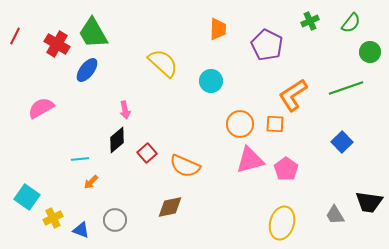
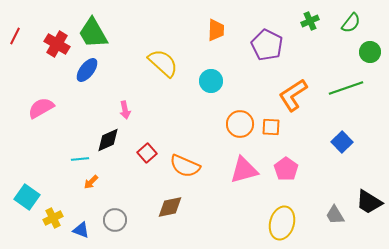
orange trapezoid: moved 2 px left, 1 px down
orange square: moved 4 px left, 3 px down
black diamond: moved 9 px left; rotated 16 degrees clockwise
pink triangle: moved 6 px left, 10 px down
black trapezoid: rotated 24 degrees clockwise
